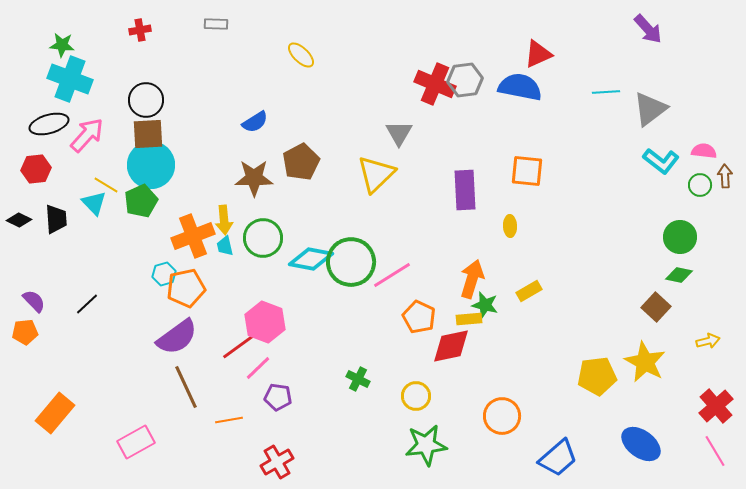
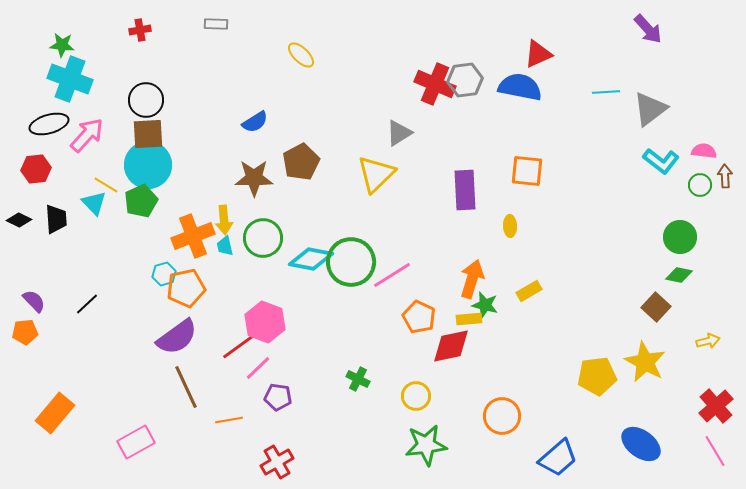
gray triangle at (399, 133): rotated 28 degrees clockwise
cyan circle at (151, 165): moved 3 px left
